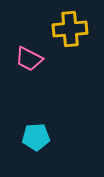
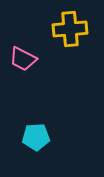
pink trapezoid: moved 6 px left
